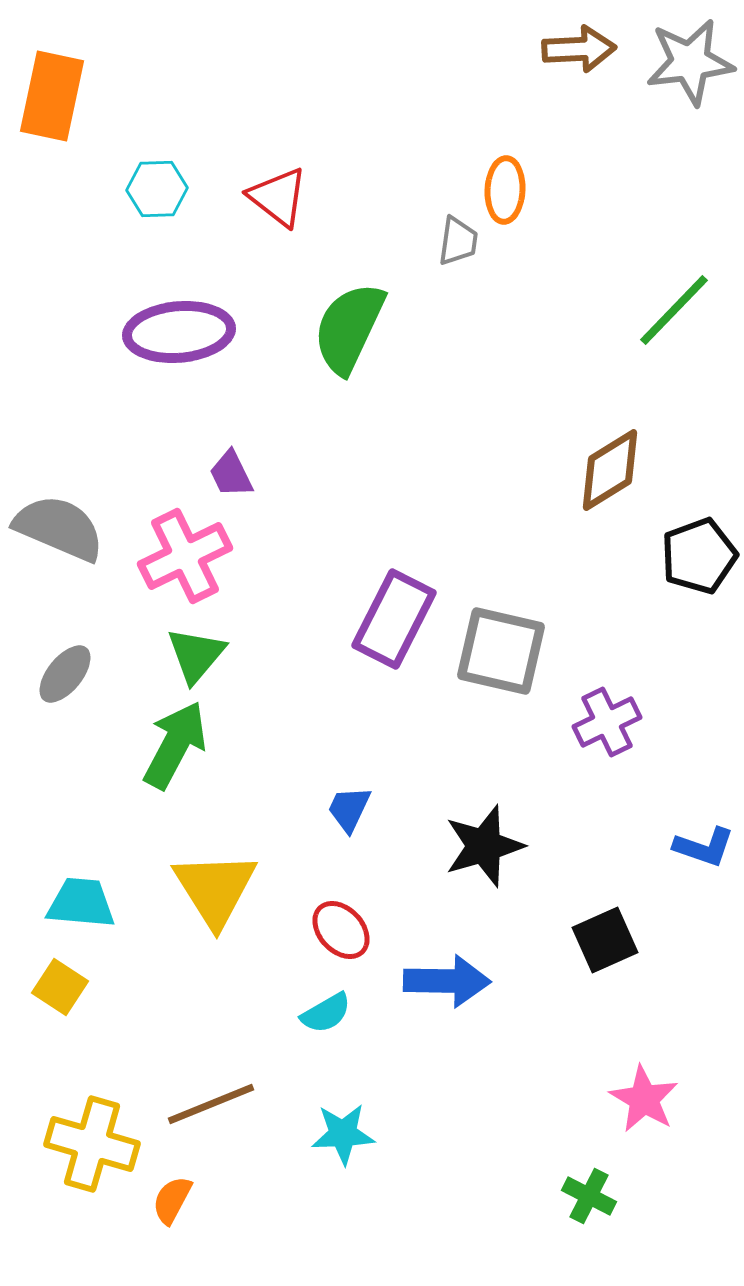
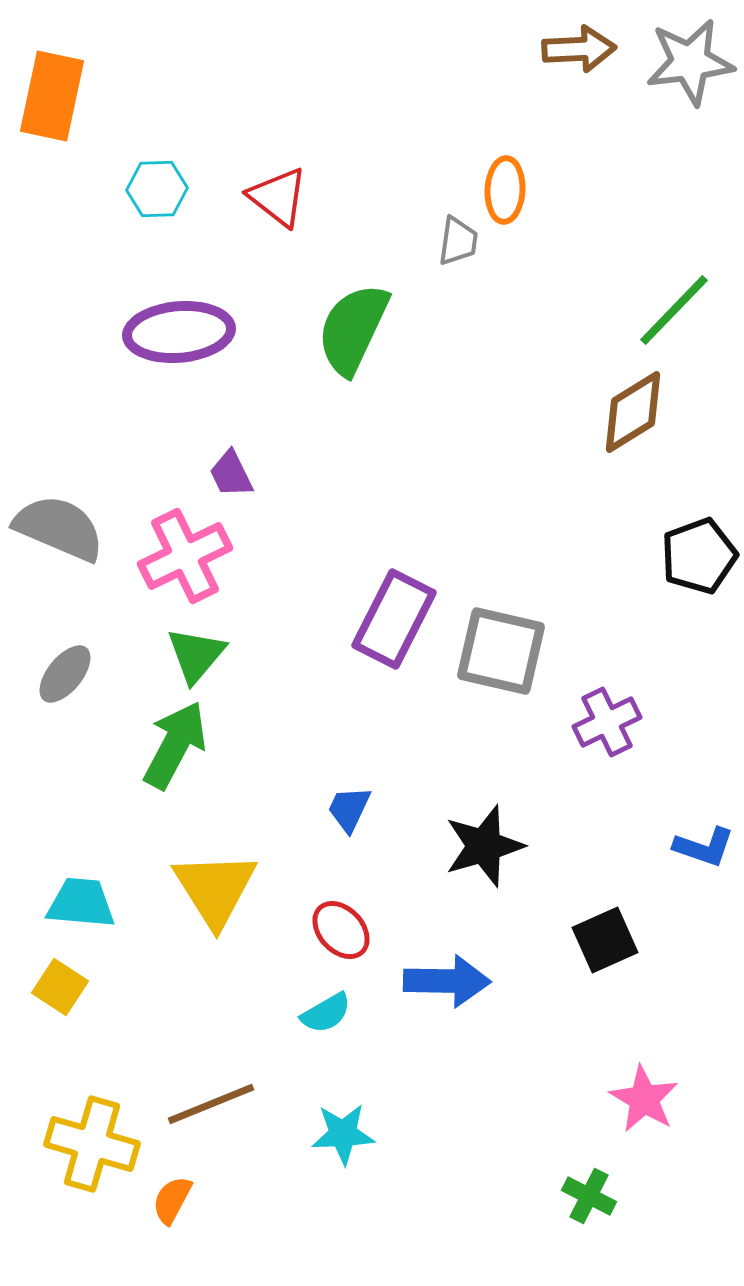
green semicircle: moved 4 px right, 1 px down
brown diamond: moved 23 px right, 58 px up
